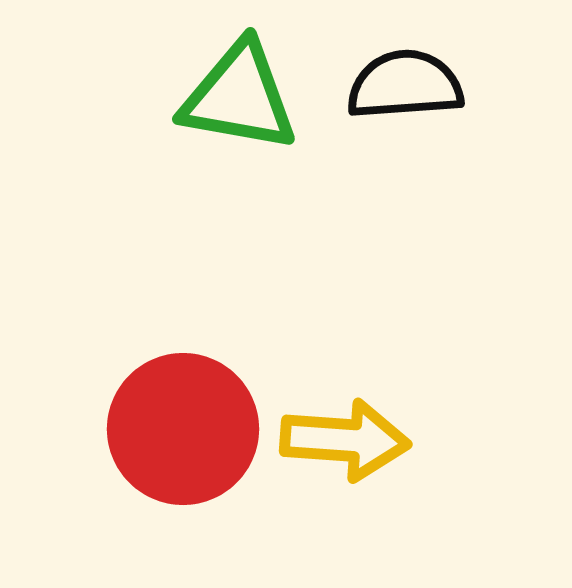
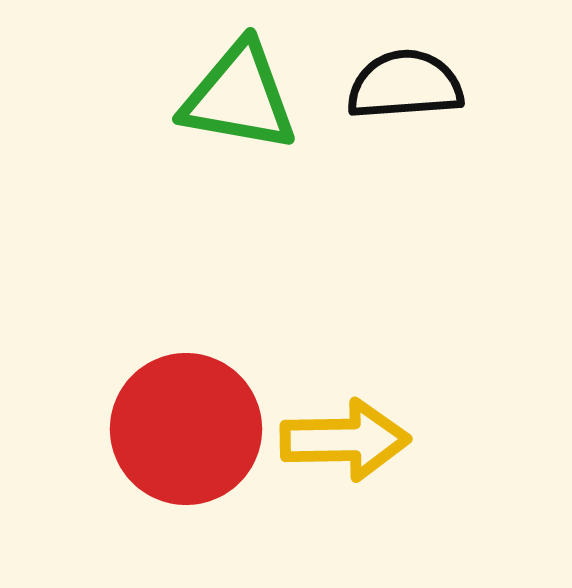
red circle: moved 3 px right
yellow arrow: rotated 5 degrees counterclockwise
